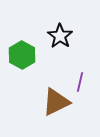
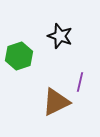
black star: rotated 15 degrees counterclockwise
green hexagon: moved 3 px left, 1 px down; rotated 12 degrees clockwise
